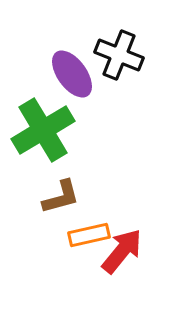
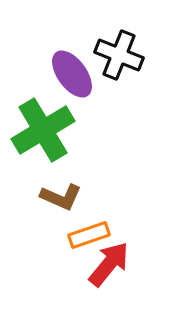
brown L-shape: rotated 39 degrees clockwise
orange rectangle: rotated 6 degrees counterclockwise
red arrow: moved 13 px left, 13 px down
